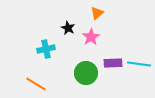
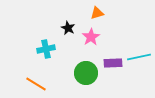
orange triangle: rotated 24 degrees clockwise
cyan line: moved 7 px up; rotated 20 degrees counterclockwise
